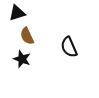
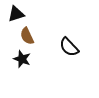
black triangle: moved 1 px left, 1 px down
black semicircle: rotated 20 degrees counterclockwise
